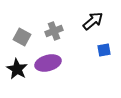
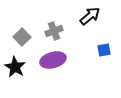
black arrow: moved 3 px left, 5 px up
gray square: rotated 18 degrees clockwise
purple ellipse: moved 5 px right, 3 px up
black star: moved 2 px left, 2 px up
